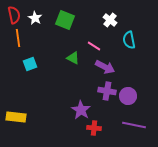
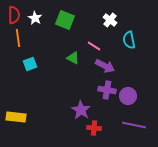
red semicircle: rotated 12 degrees clockwise
purple arrow: moved 1 px up
purple cross: moved 1 px up
